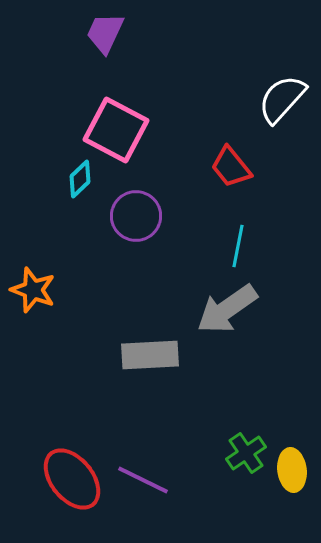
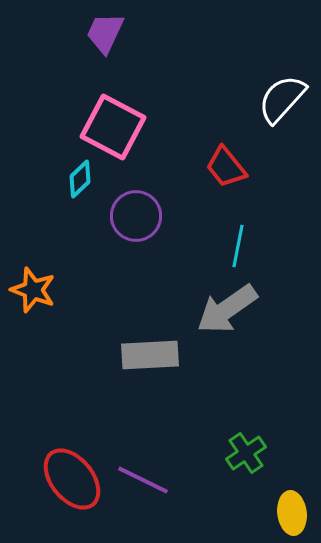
pink square: moved 3 px left, 3 px up
red trapezoid: moved 5 px left
yellow ellipse: moved 43 px down
